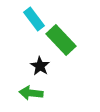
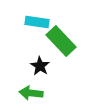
cyan rectangle: moved 3 px right, 3 px down; rotated 45 degrees counterclockwise
green rectangle: moved 1 px down
